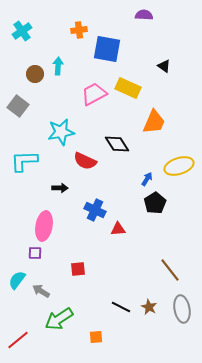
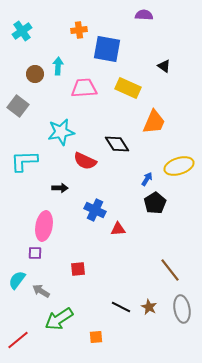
pink trapezoid: moved 10 px left, 6 px up; rotated 24 degrees clockwise
